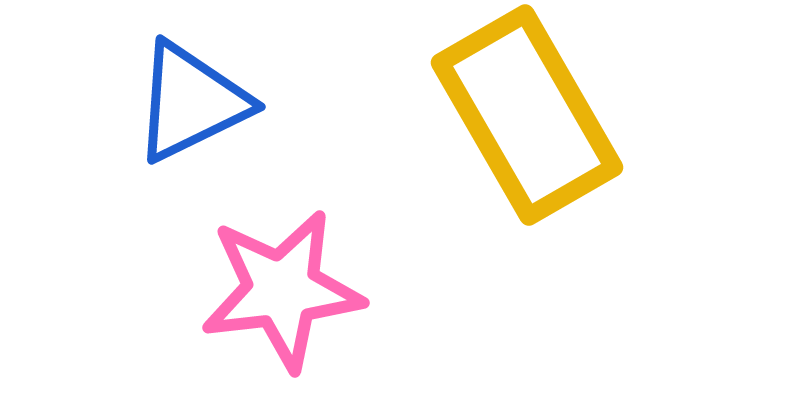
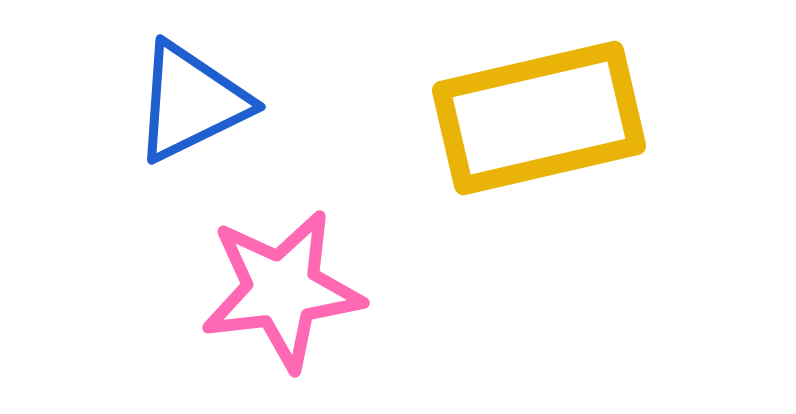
yellow rectangle: moved 12 px right, 3 px down; rotated 73 degrees counterclockwise
